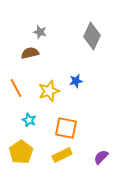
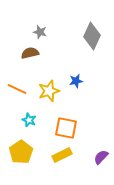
orange line: moved 1 px right, 1 px down; rotated 36 degrees counterclockwise
